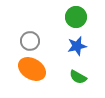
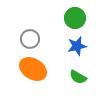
green circle: moved 1 px left, 1 px down
gray circle: moved 2 px up
orange ellipse: moved 1 px right
